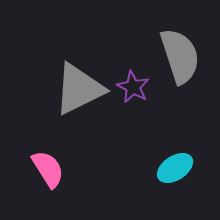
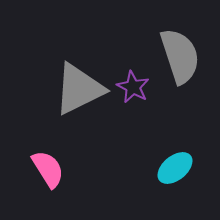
cyan ellipse: rotated 6 degrees counterclockwise
